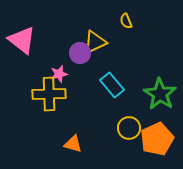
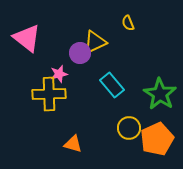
yellow semicircle: moved 2 px right, 2 px down
pink triangle: moved 5 px right, 2 px up
